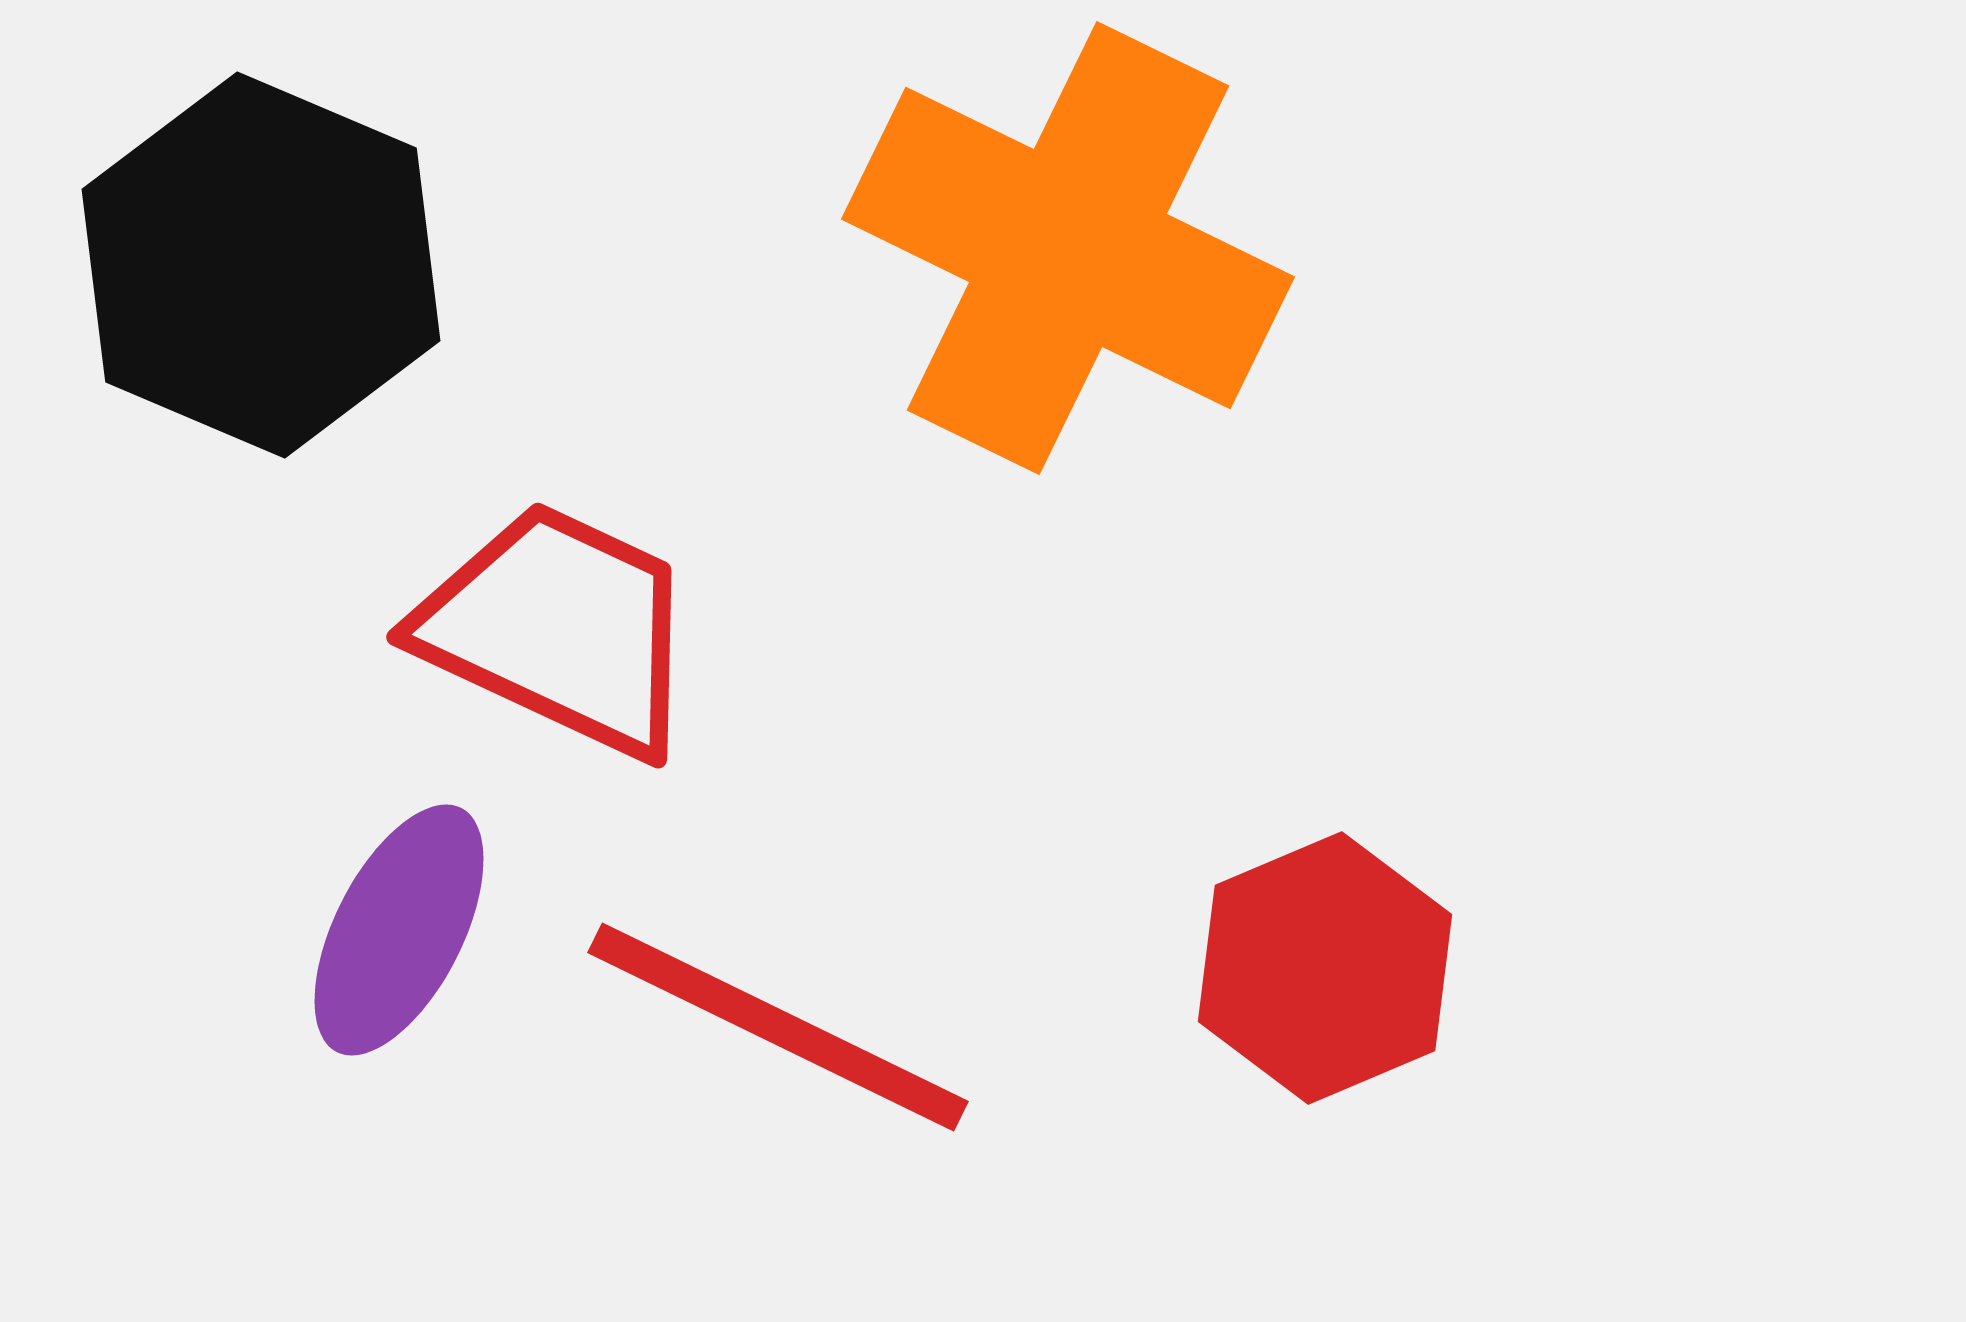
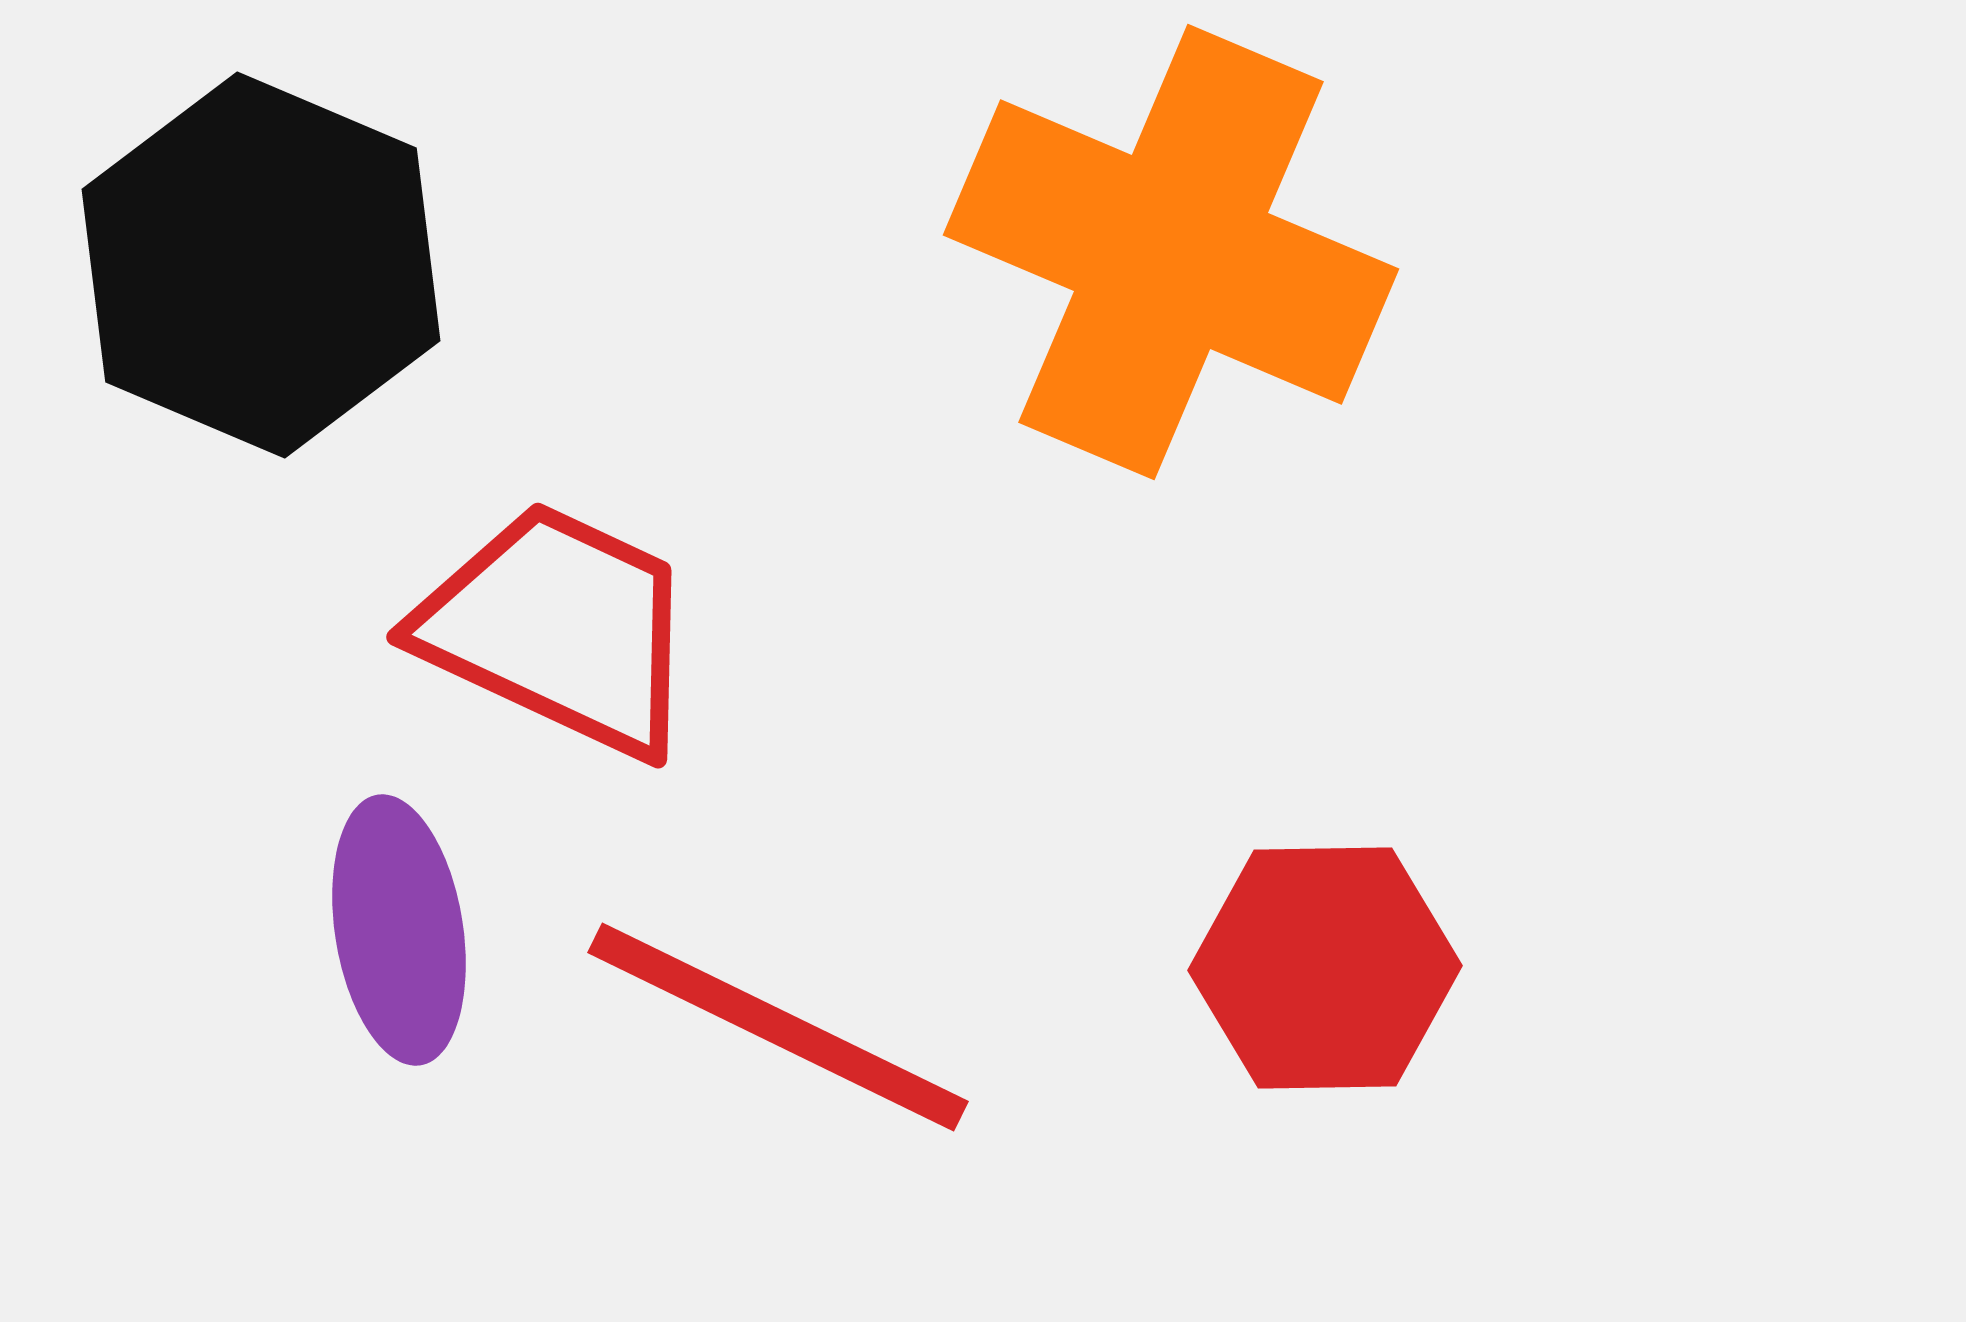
orange cross: moved 103 px right, 4 px down; rotated 3 degrees counterclockwise
purple ellipse: rotated 36 degrees counterclockwise
red hexagon: rotated 22 degrees clockwise
